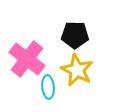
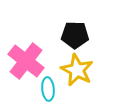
pink cross: moved 1 px left, 2 px down
cyan ellipse: moved 2 px down
